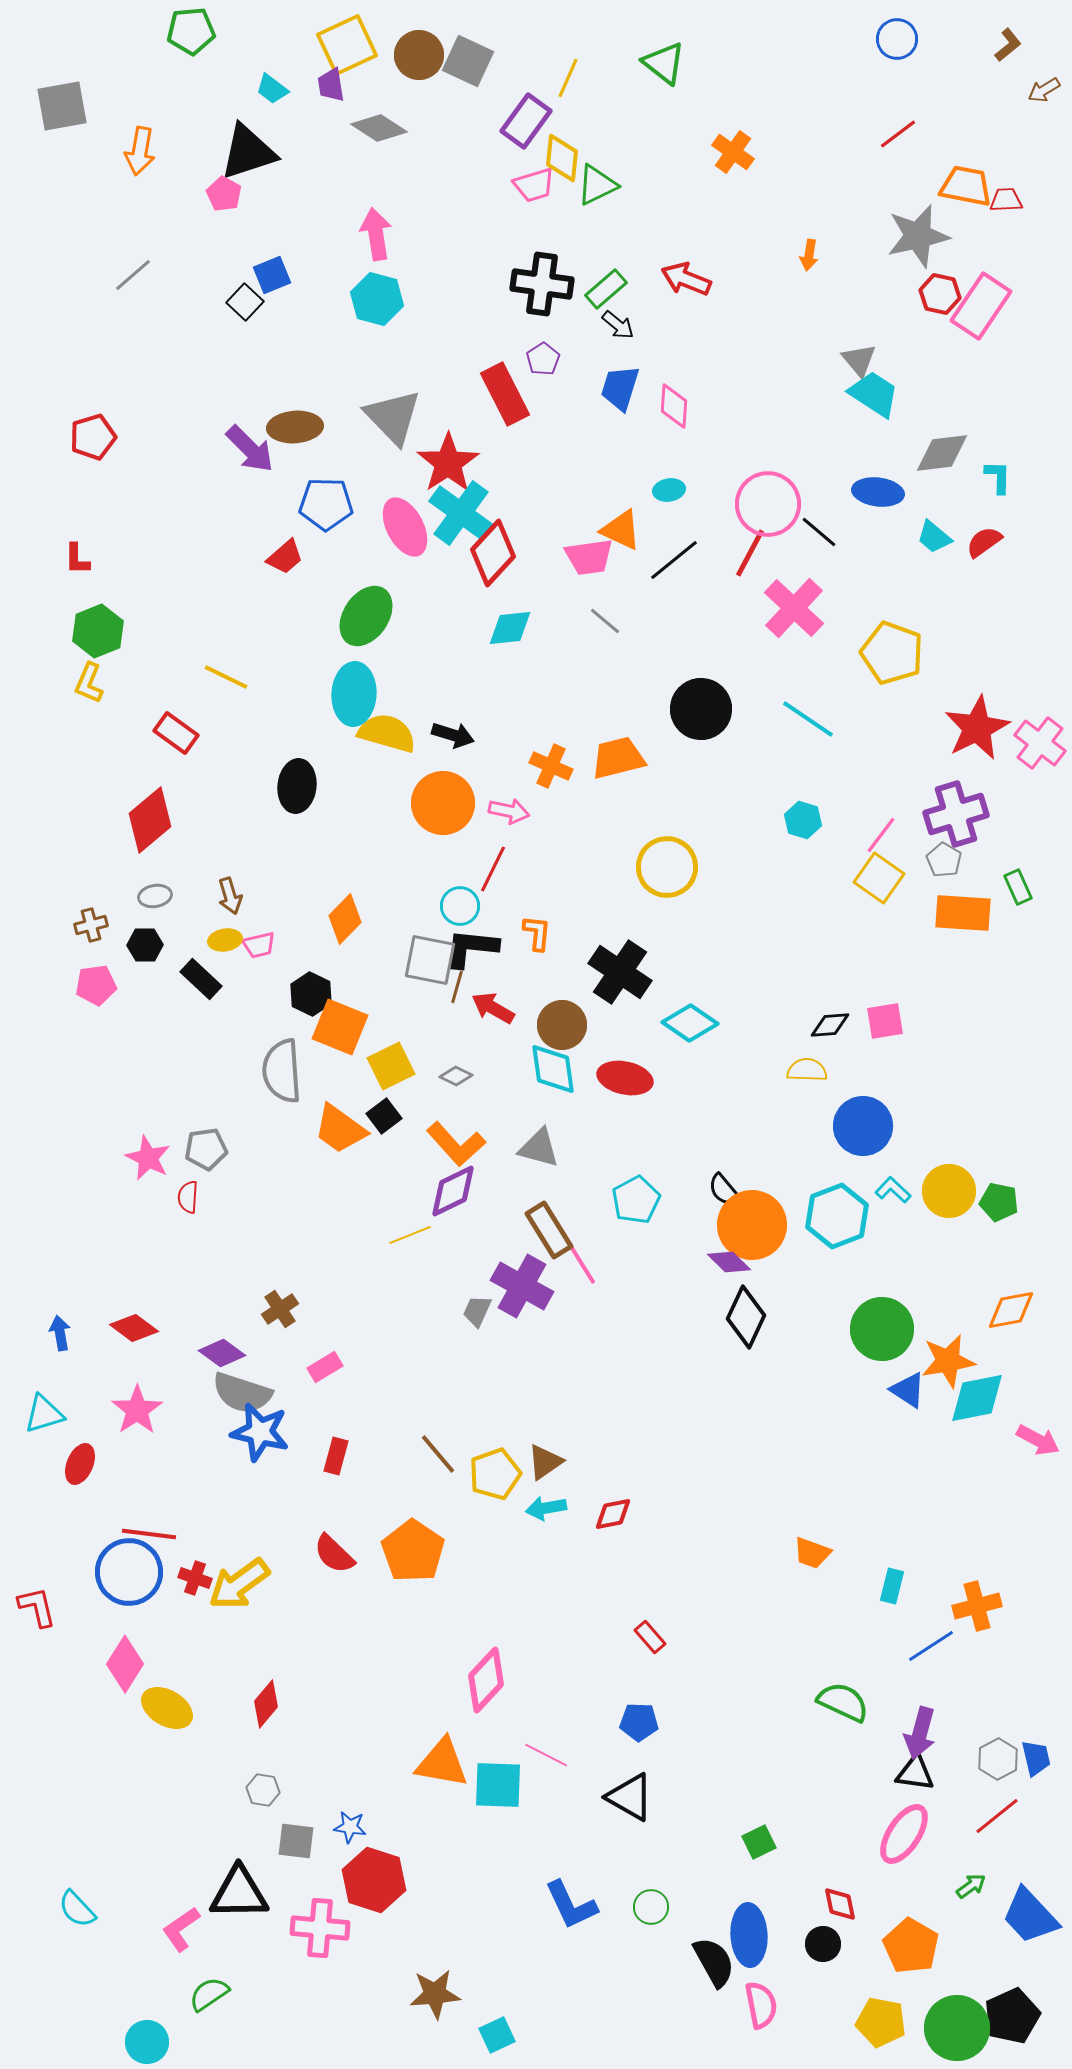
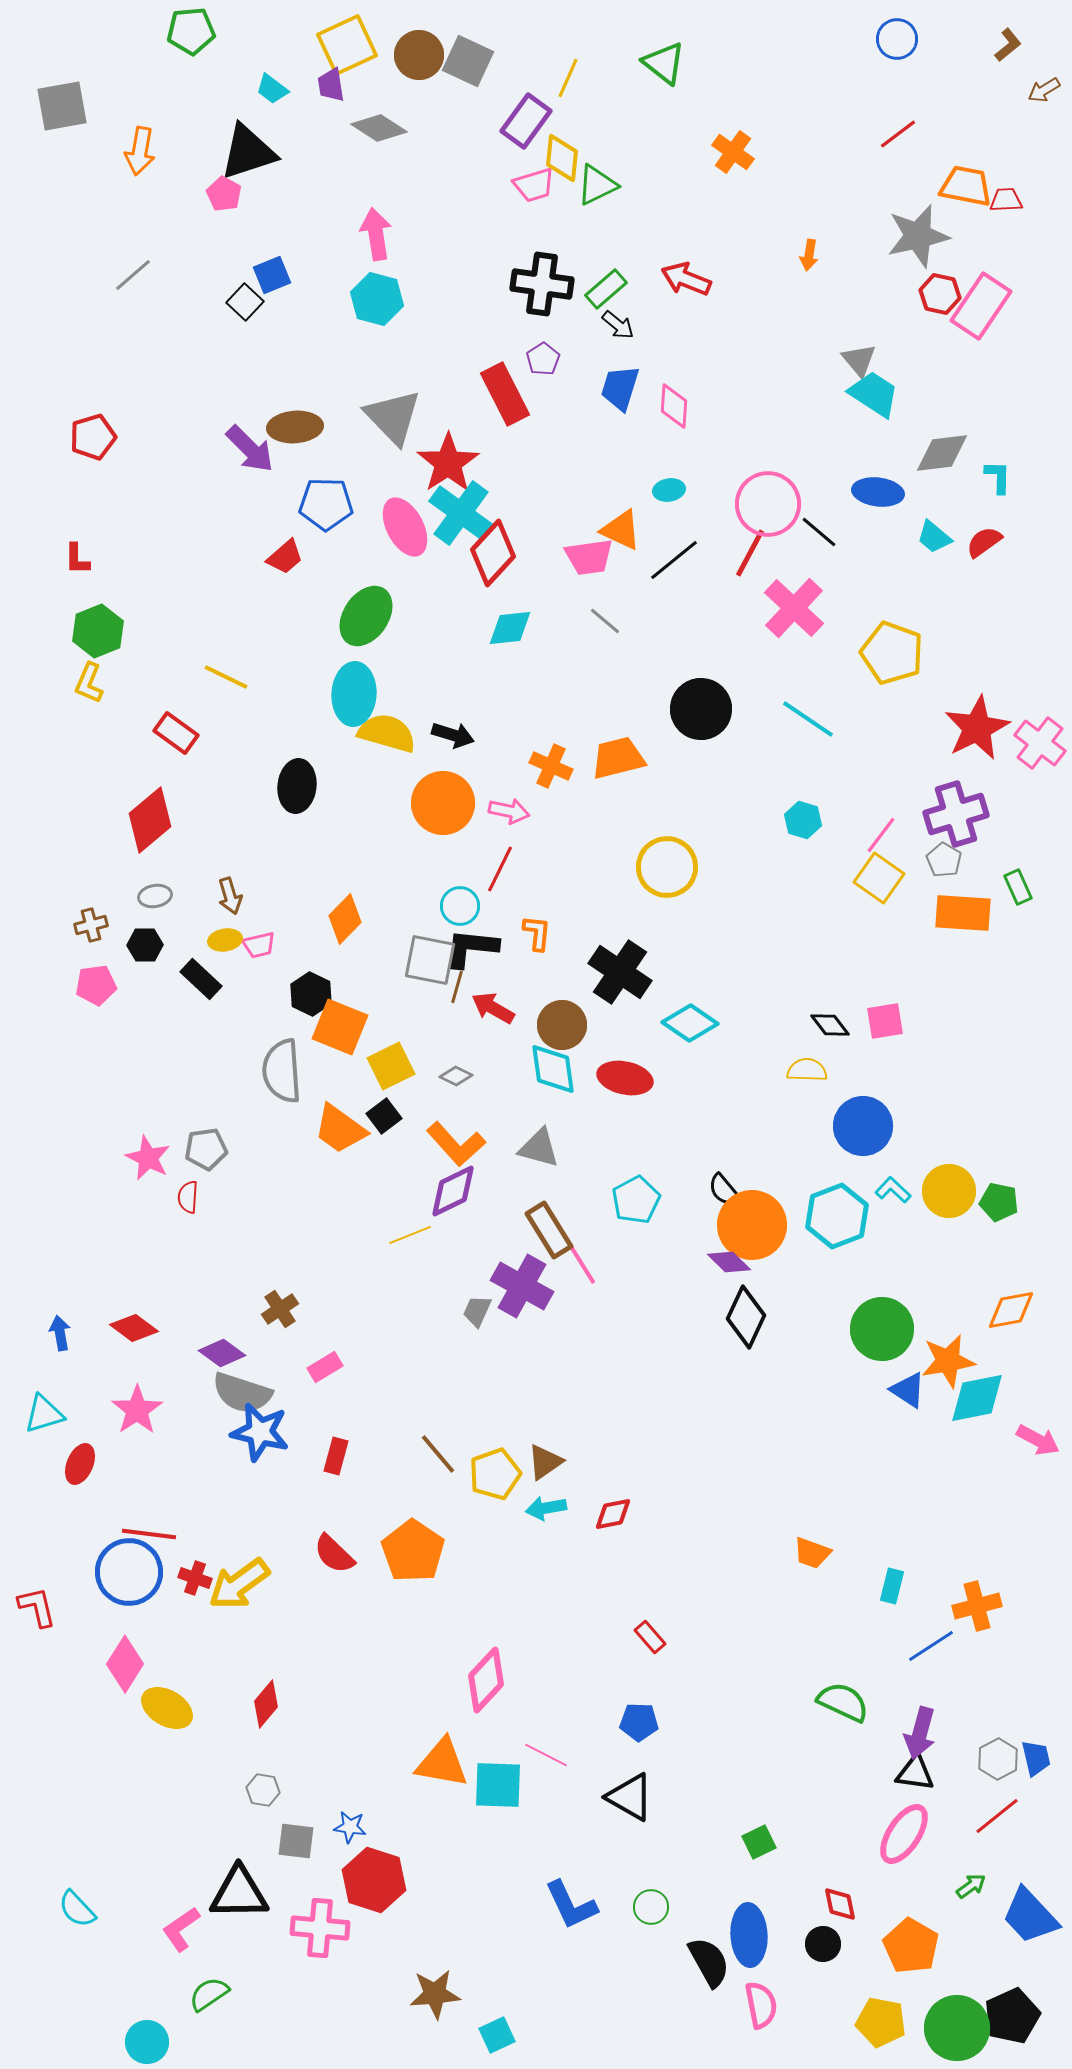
red line at (493, 869): moved 7 px right
black diamond at (830, 1025): rotated 57 degrees clockwise
black semicircle at (714, 1962): moved 5 px left
